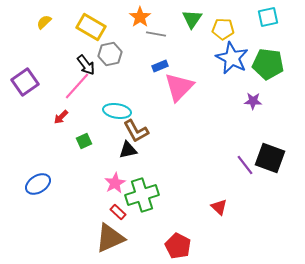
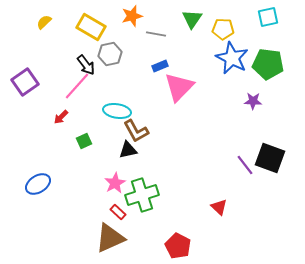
orange star: moved 8 px left, 1 px up; rotated 20 degrees clockwise
